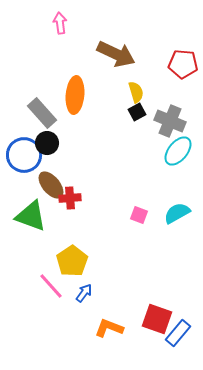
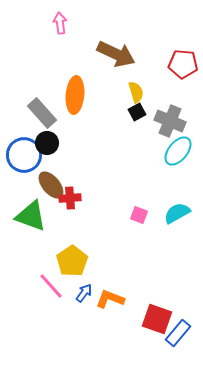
orange L-shape: moved 1 px right, 29 px up
